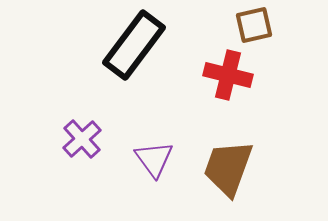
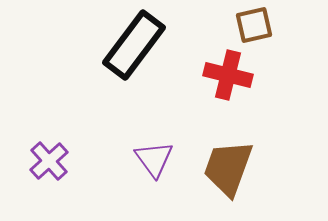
purple cross: moved 33 px left, 22 px down
